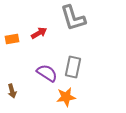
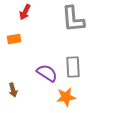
gray L-shape: moved 1 px down; rotated 12 degrees clockwise
red arrow: moved 14 px left, 21 px up; rotated 147 degrees clockwise
orange rectangle: moved 2 px right
gray rectangle: rotated 15 degrees counterclockwise
brown arrow: moved 1 px right, 1 px up
